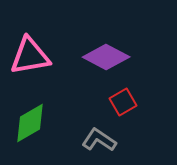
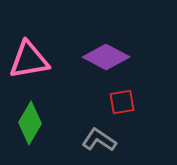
pink triangle: moved 1 px left, 4 px down
red square: moved 1 px left; rotated 20 degrees clockwise
green diamond: rotated 30 degrees counterclockwise
